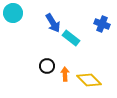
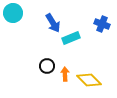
cyan rectangle: rotated 60 degrees counterclockwise
